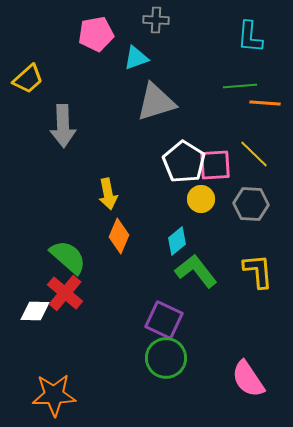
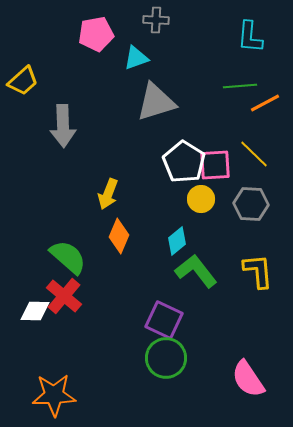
yellow trapezoid: moved 5 px left, 2 px down
orange line: rotated 32 degrees counterclockwise
yellow arrow: rotated 32 degrees clockwise
red cross: moved 1 px left, 3 px down
